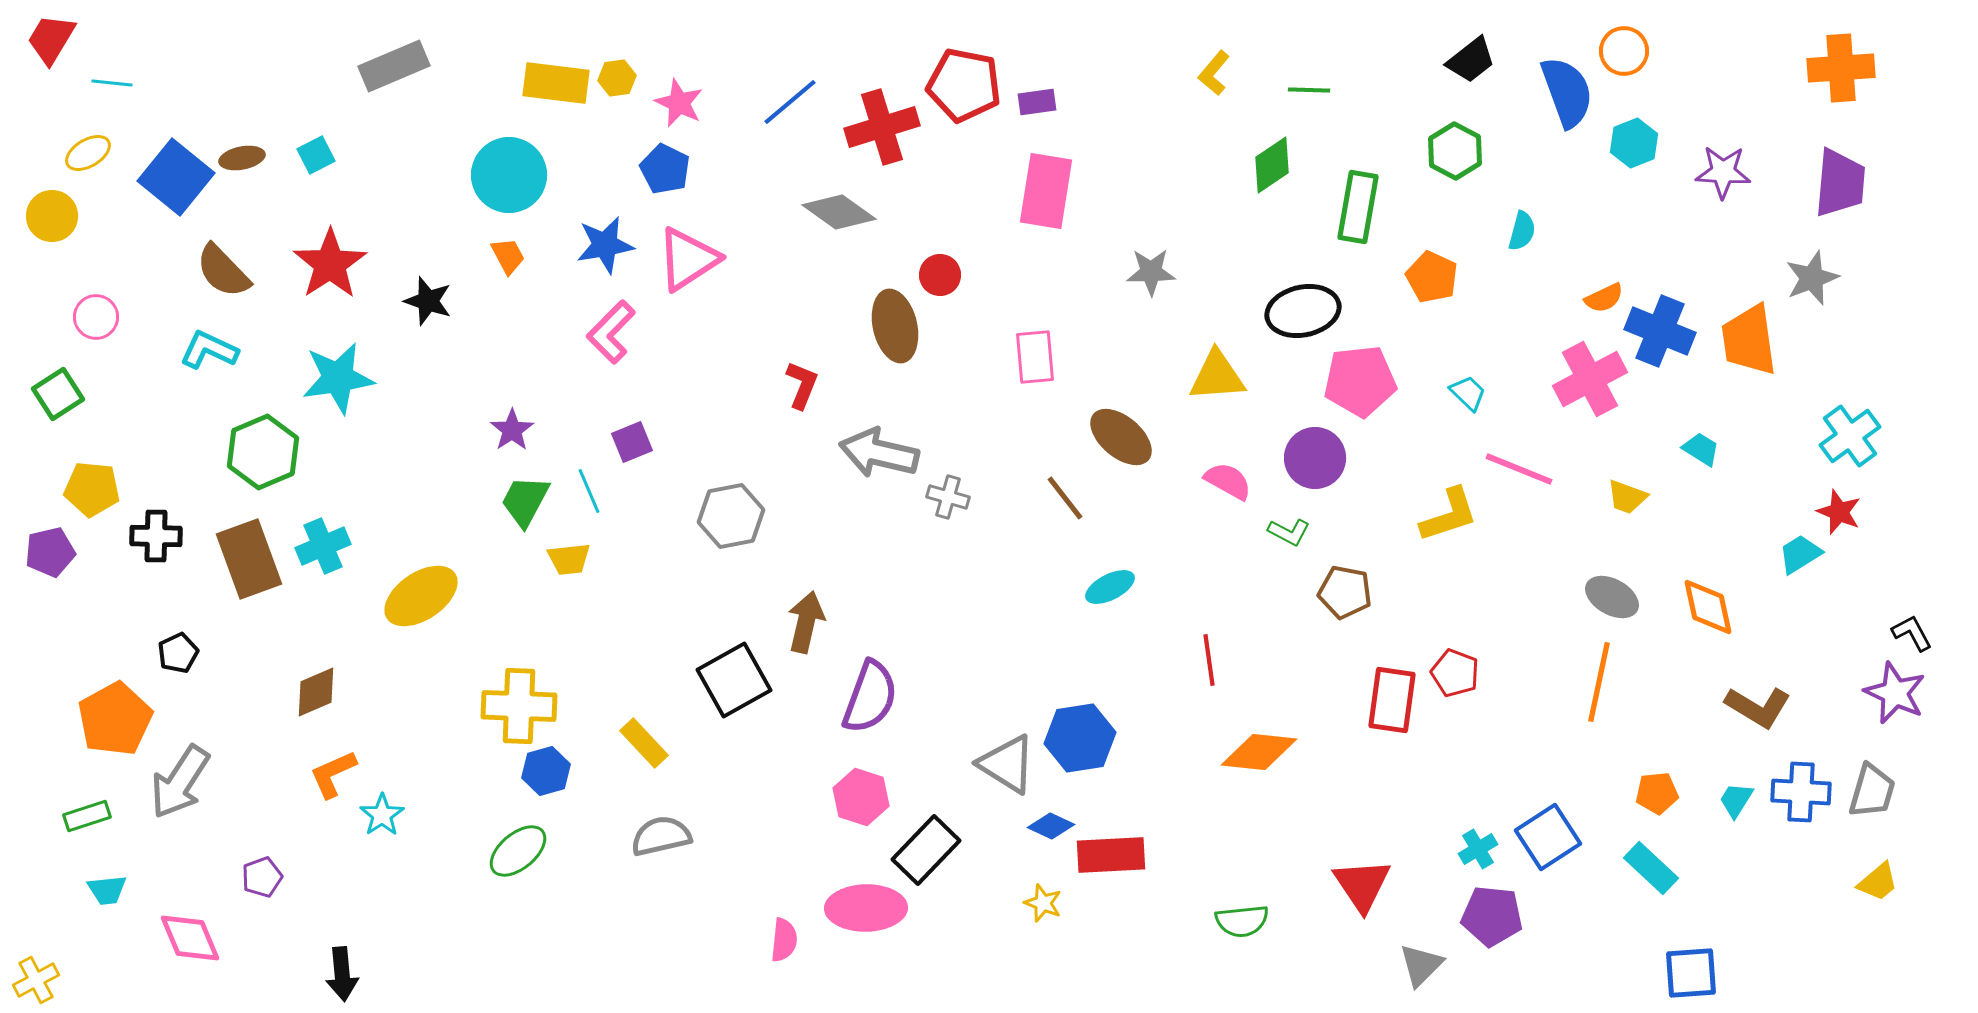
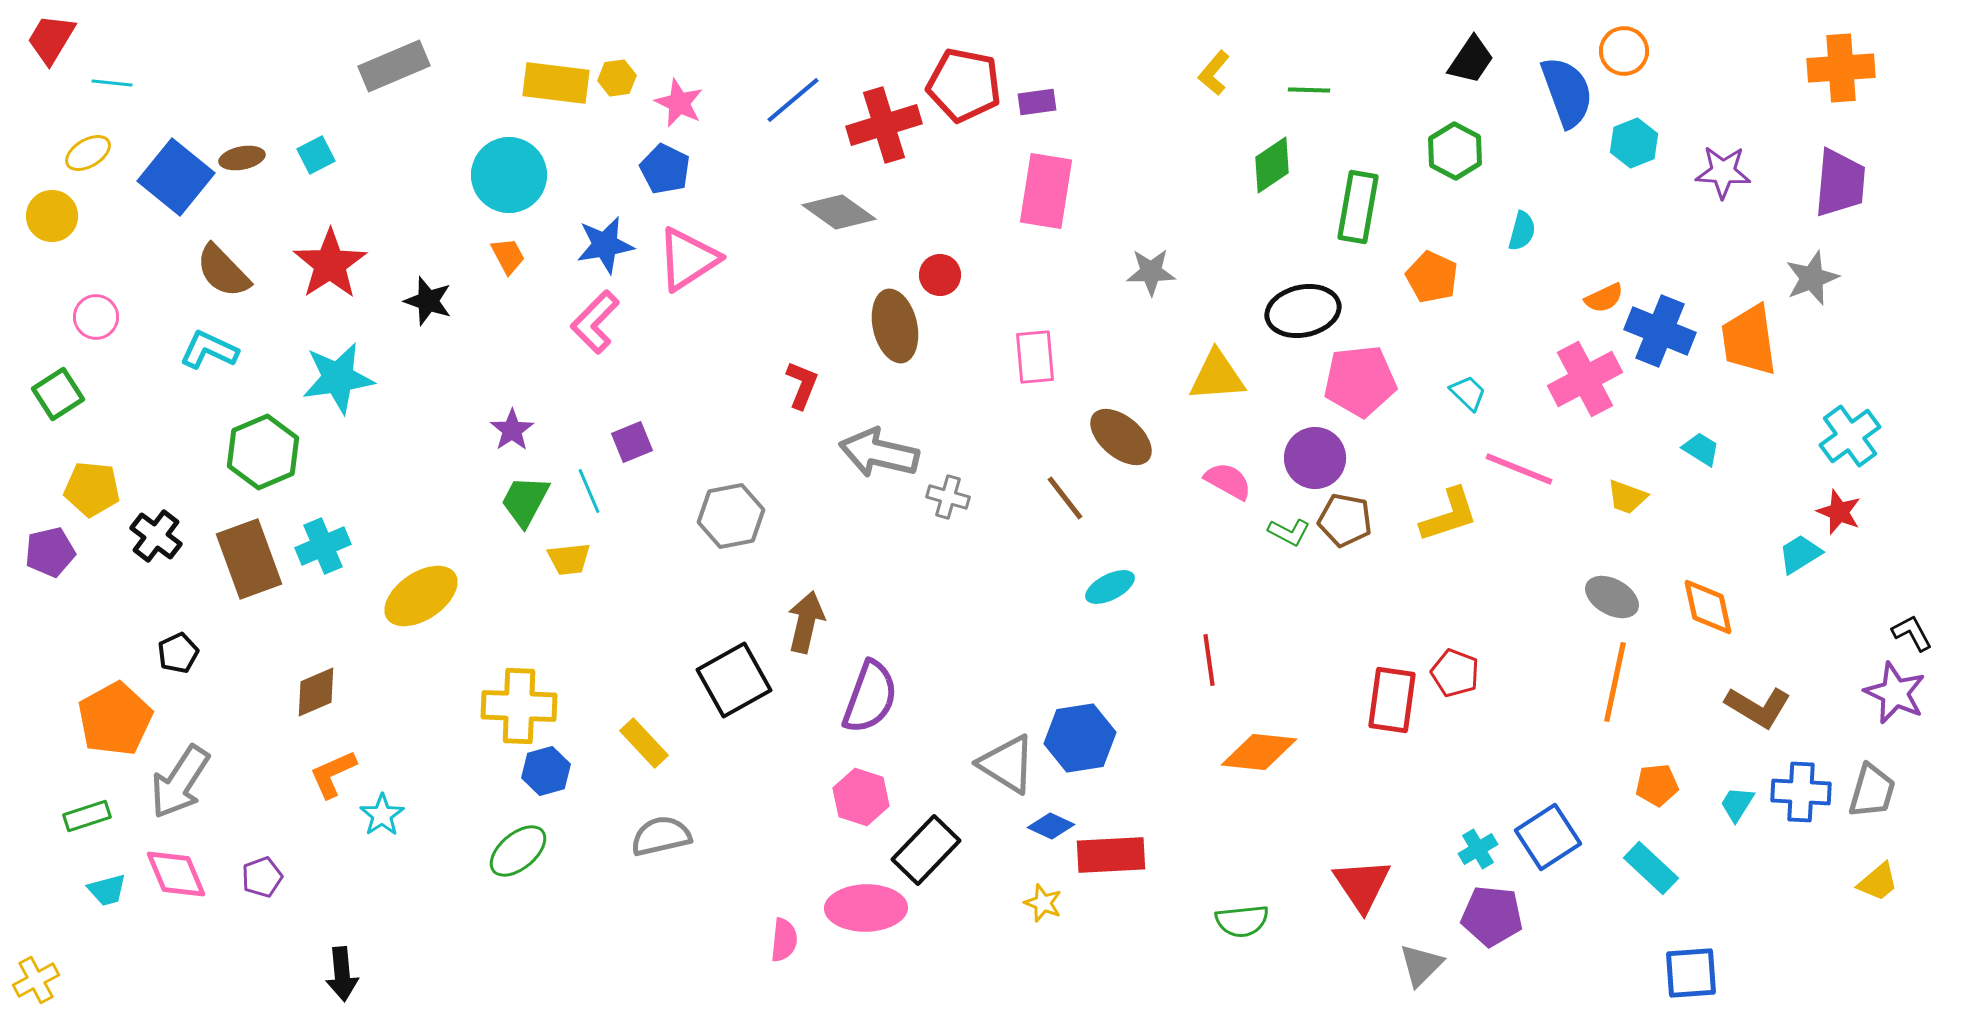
black trapezoid at (1471, 60): rotated 18 degrees counterclockwise
blue line at (790, 102): moved 3 px right, 2 px up
red cross at (882, 127): moved 2 px right, 2 px up
pink L-shape at (611, 332): moved 16 px left, 10 px up
pink cross at (1590, 379): moved 5 px left
black cross at (156, 536): rotated 36 degrees clockwise
brown pentagon at (1345, 592): moved 72 px up
orange line at (1599, 682): moved 16 px right
orange pentagon at (1657, 793): moved 8 px up
cyan trapezoid at (1736, 800): moved 1 px right, 4 px down
cyan trapezoid at (107, 890): rotated 9 degrees counterclockwise
pink diamond at (190, 938): moved 14 px left, 64 px up
